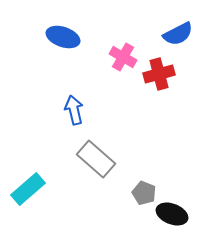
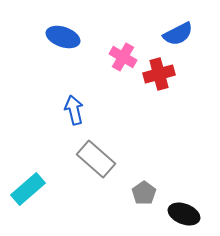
gray pentagon: rotated 15 degrees clockwise
black ellipse: moved 12 px right
